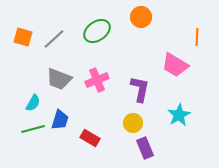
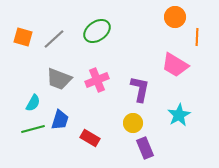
orange circle: moved 34 px right
